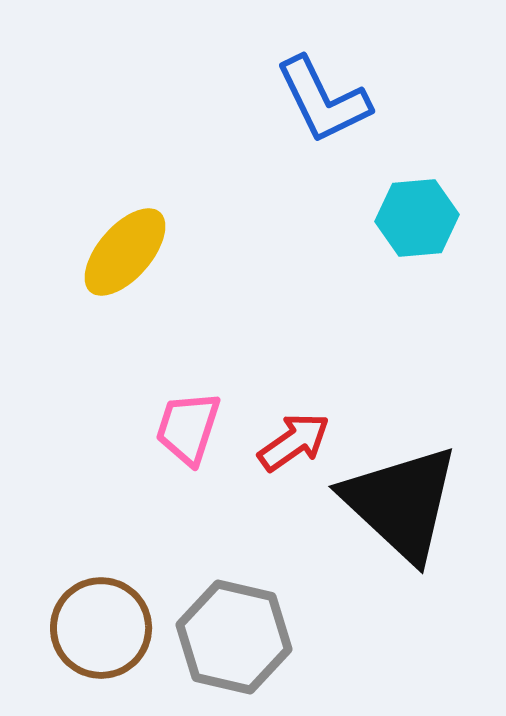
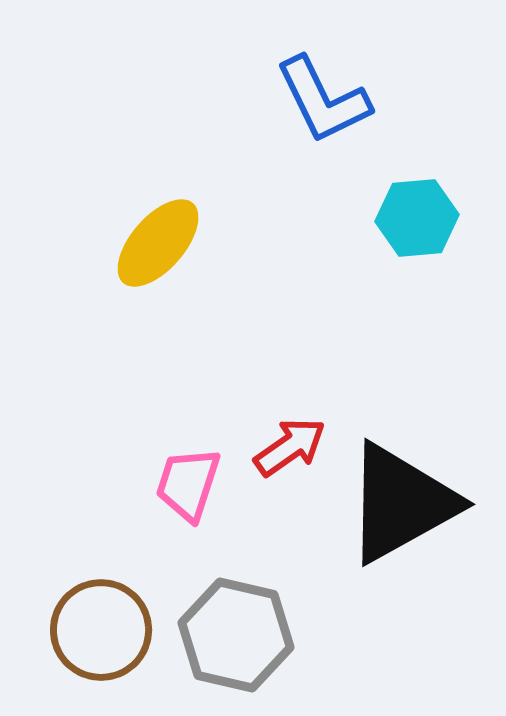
yellow ellipse: moved 33 px right, 9 px up
pink trapezoid: moved 56 px down
red arrow: moved 4 px left, 5 px down
black triangle: rotated 48 degrees clockwise
brown circle: moved 2 px down
gray hexagon: moved 2 px right, 2 px up
